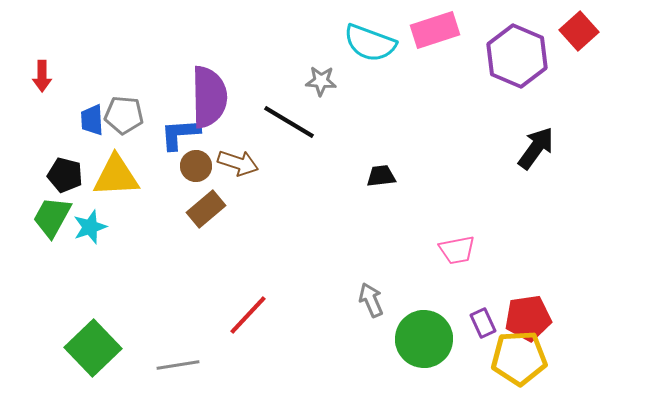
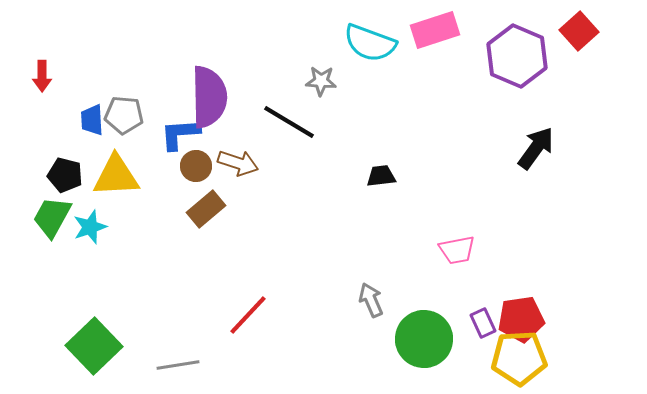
red pentagon: moved 7 px left, 1 px down
green square: moved 1 px right, 2 px up
